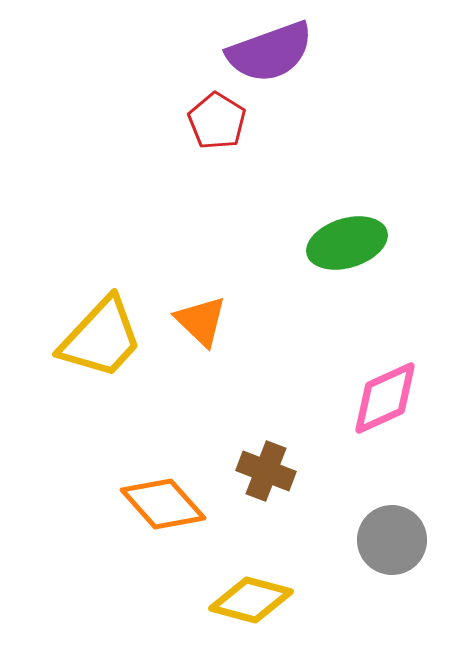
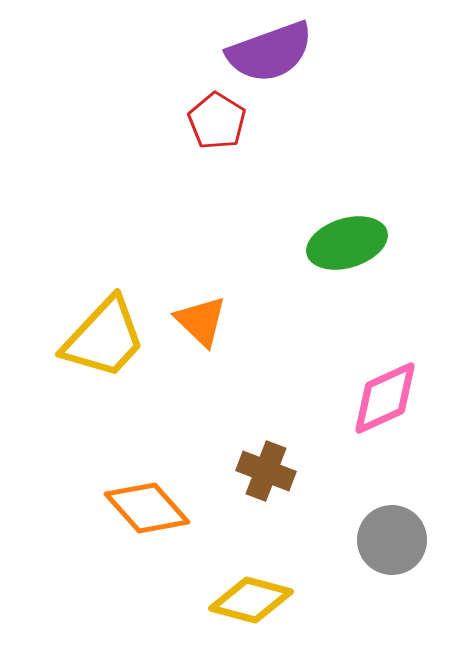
yellow trapezoid: moved 3 px right
orange diamond: moved 16 px left, 4 px down
